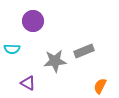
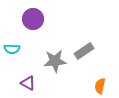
purple circle: moved 2 px up
gray rectangle: rotated 12 degrees counterclockwise
orange semicircle: rotated 14 degrees counterclockwise
